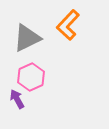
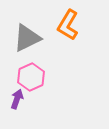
orange L-shape: rotated 12 degrees counterclockwise
purple arrow: rotated 48 degrees clockwise
